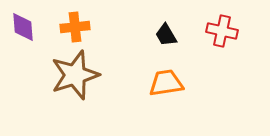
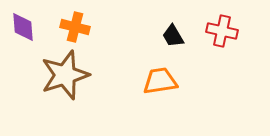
orange cross: rotated 20 degrees clockwise
black trapezoid: moved 7 px right, 1 px down
brown star: moved 10 px left
orange trapezoid: moved 6 px left, 2 px up
